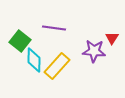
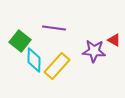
red triangle: moved 2 px right, 2 px down; rotated 32 degrees counterclockwise
